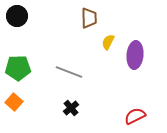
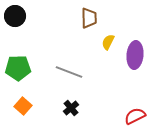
black circle: moved 2 px left
orange square: moved 9 px right, 4 px down
